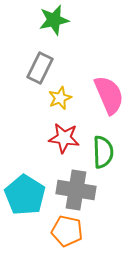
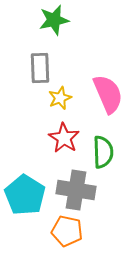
gray rectangle: rotated 28 degrees counterclockwise
pink semicircle: moved 1 px left, 1 px up
red star: rotated 24 degrees clockwise
